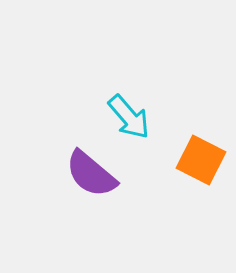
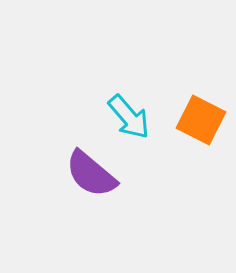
orange square: moved 40 px up
